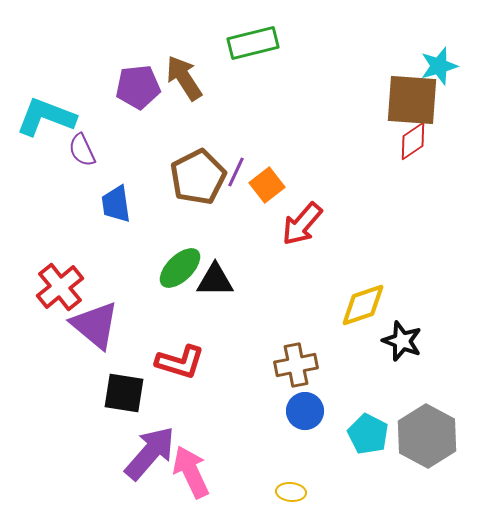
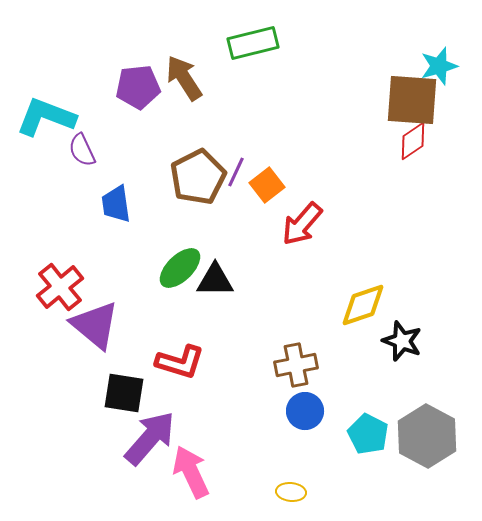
purple arrow: moved 15 px up
